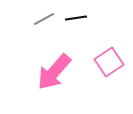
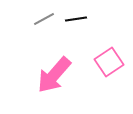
black line: moved 1 px down
pink arrow: moved 3 px down
